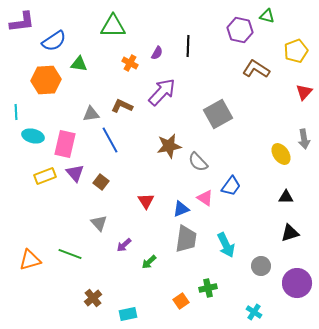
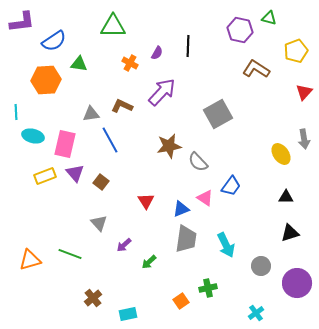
green triangle at (267, 16): moved 2 px right, 2 px down
cyan cross at (254, 312): moved 2 px right, 1 px down; rotated 21 degrees clockwise
